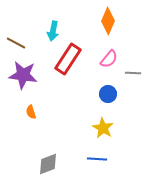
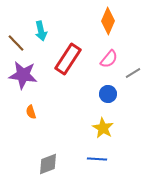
cyan arrow: moved 12 px left; rotated 24 degrees counterclockwise
brown line: rotated 18 degrees clockwise
gray line: rotated 35 degrees counterclockwise
